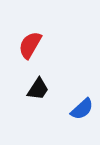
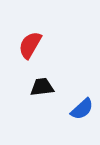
black trapezoid: moved 4 px right, 2 px up; rotated 130 degrees counterclockwise
